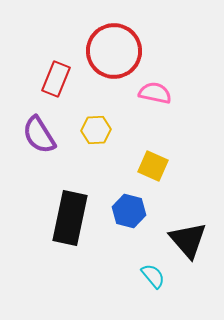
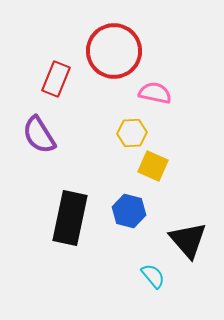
yellow hexagon: moved 36 px right, 3 px down
